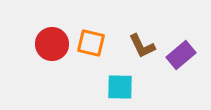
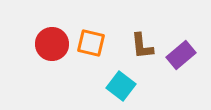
brown L-shape: rotated 20 degrees clockwise
cyan square: moved 1 px right, 1 px up; rotated 36 degrees clockwise
